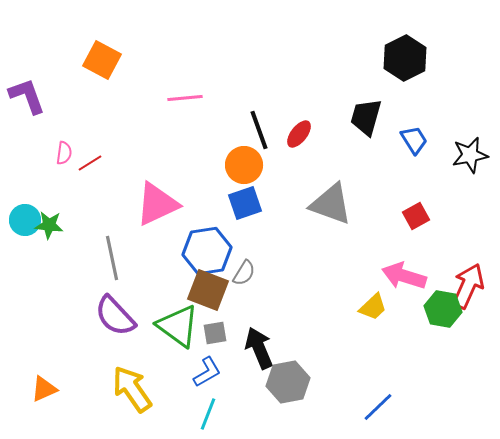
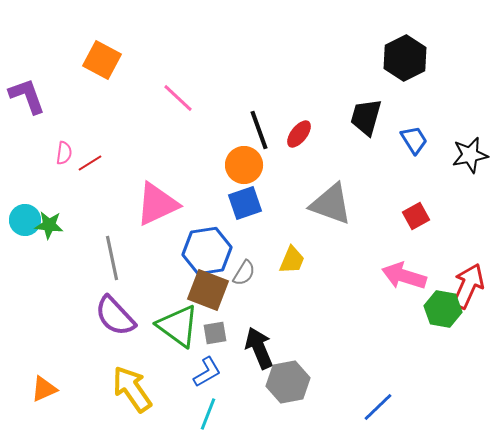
pink line: moved 7 px left; rotated 48 degrees clockwise
yellow trapezoid: moved 81 px left, 47 px up; rotated 24 degrees counterclockwise
